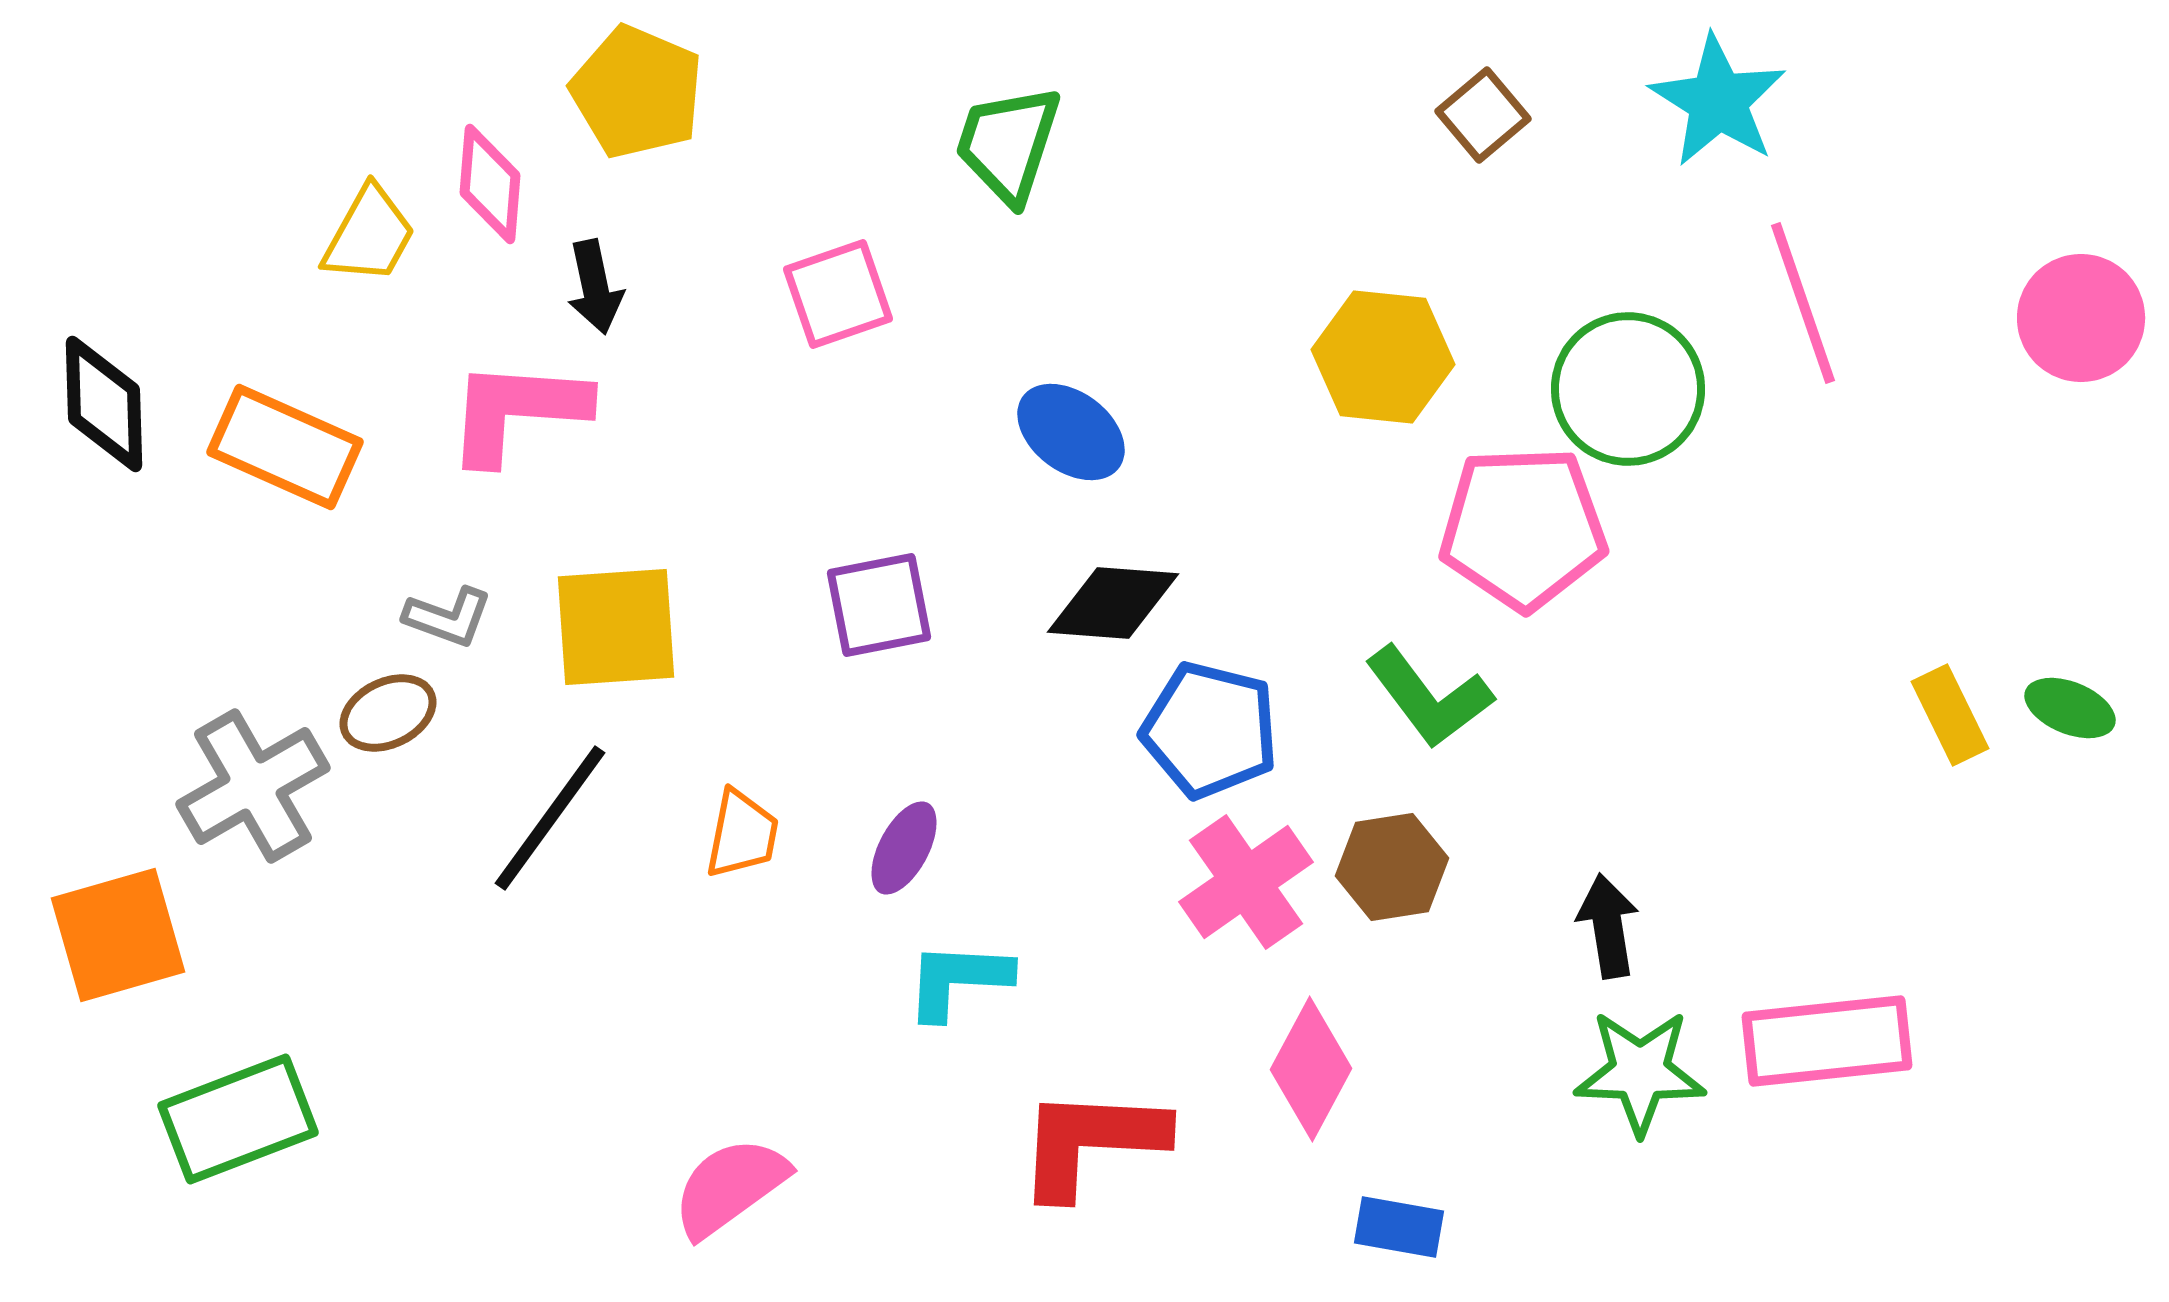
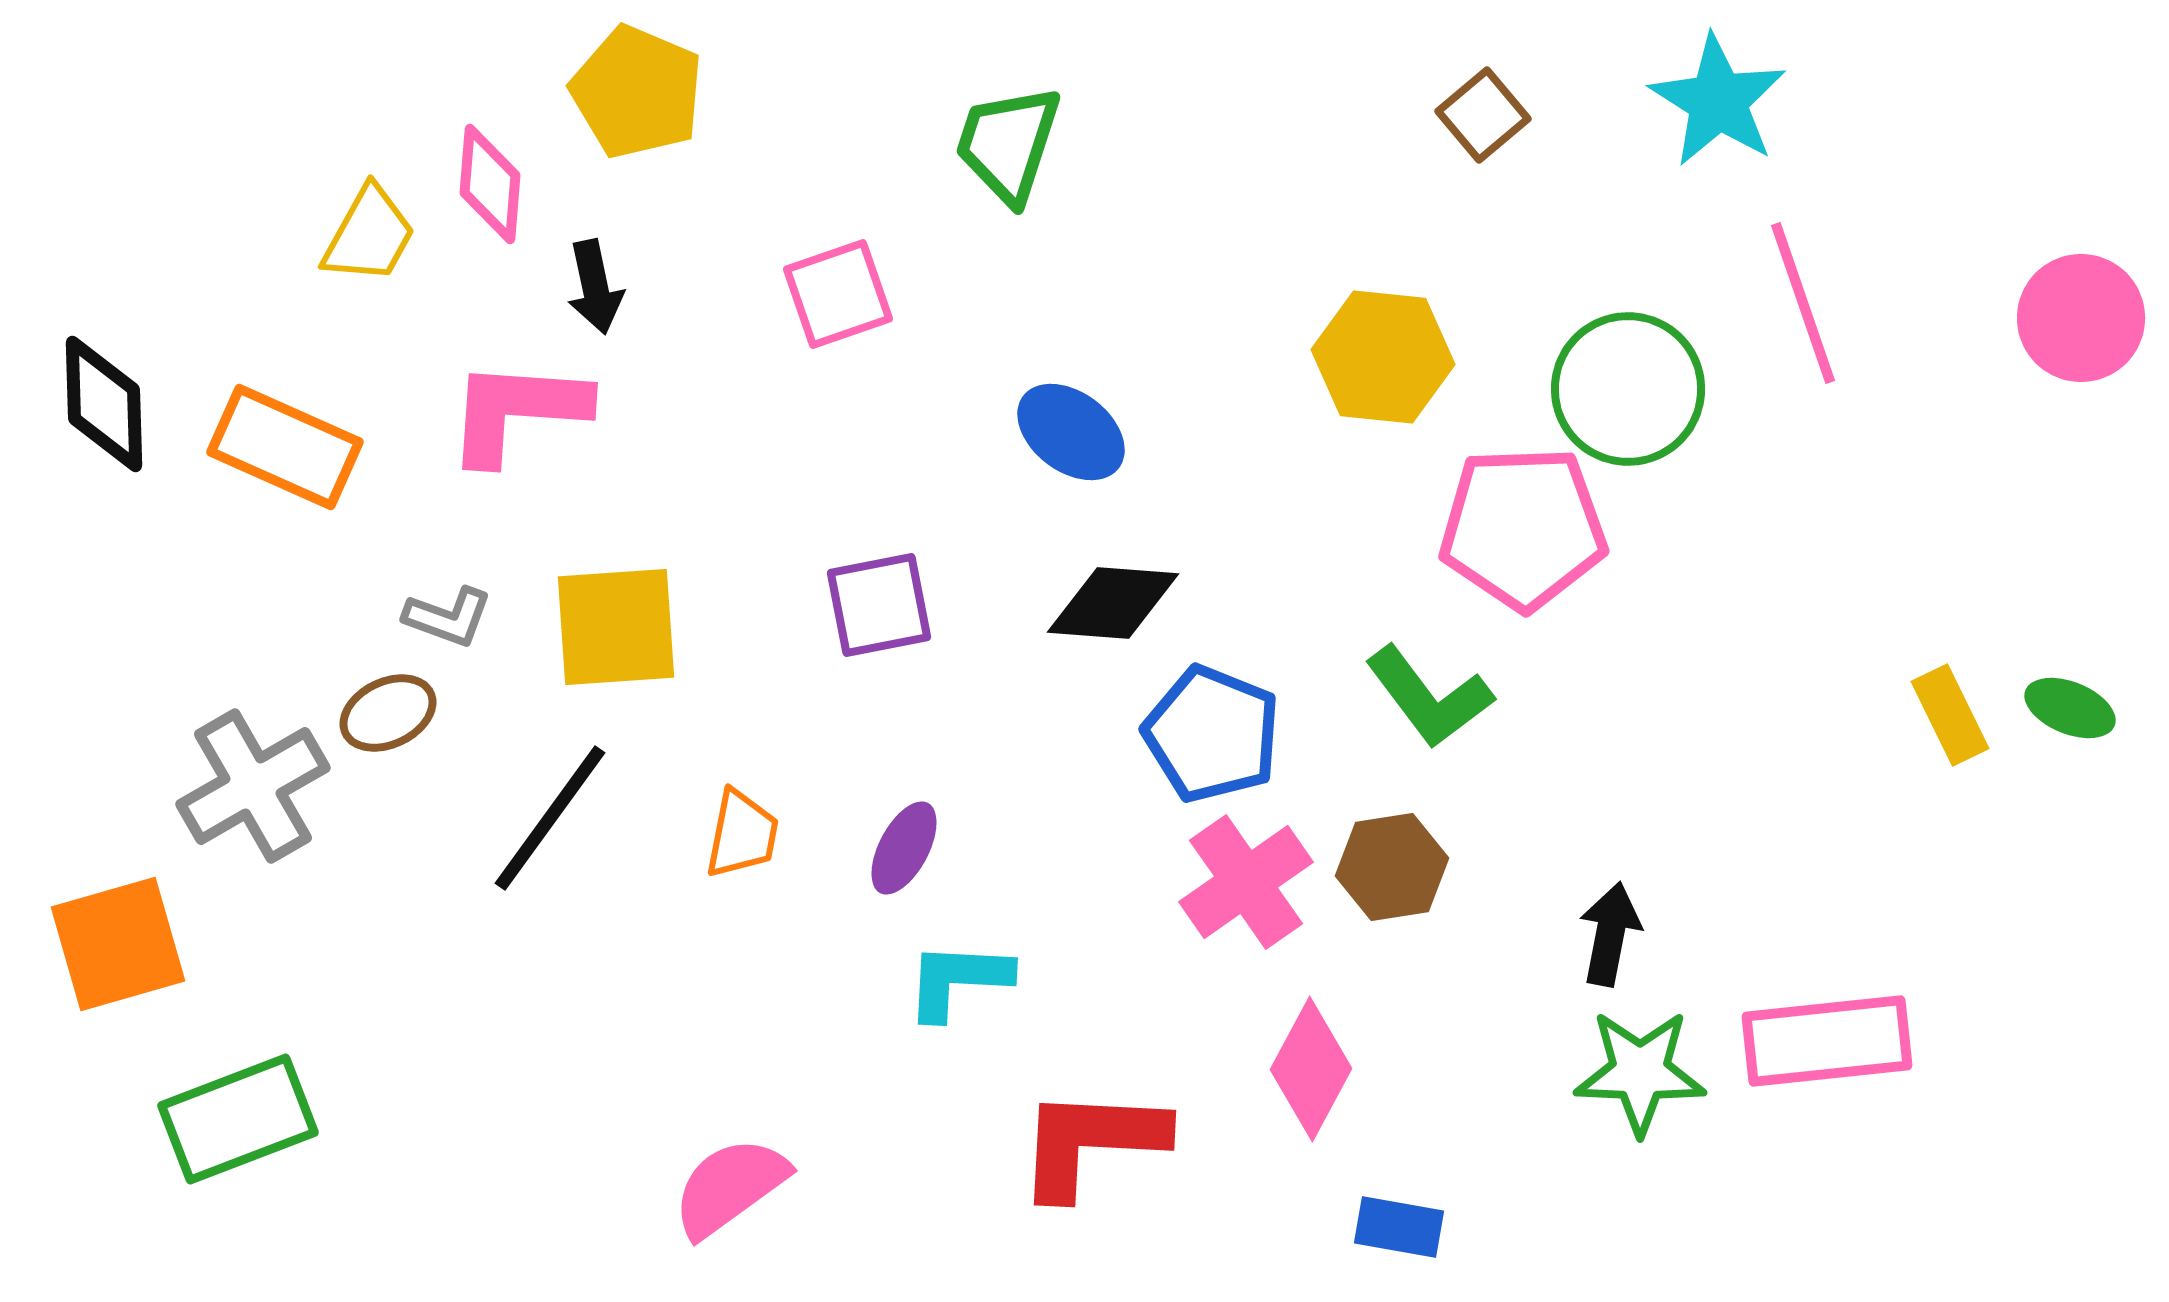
blue pentagon at (1210, 730): moved 2 px right, 4 px down; rotated 8 degrees clockwise
black arrow at (1608, 926): moved 2 px right, 8 px down; rotated 20 degrees clockwise
orange square at (118, 935): moved 9 px down
